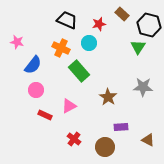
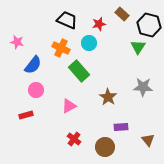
red rectangle: moved 19 px left; rotated 40 degrees counterclockwise
brown triangle: rotated 24 degrees clockwise
